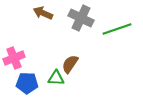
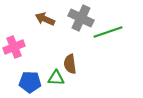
brown arrow: moved 2 px right, 6 px down
green line: moved 9 px left, 3 px down
pink cross: moved 11 px up
brown semicircle: rotated 42 degrees counterclockwise
blue pentagon: moved 3 px right, 1 px up
